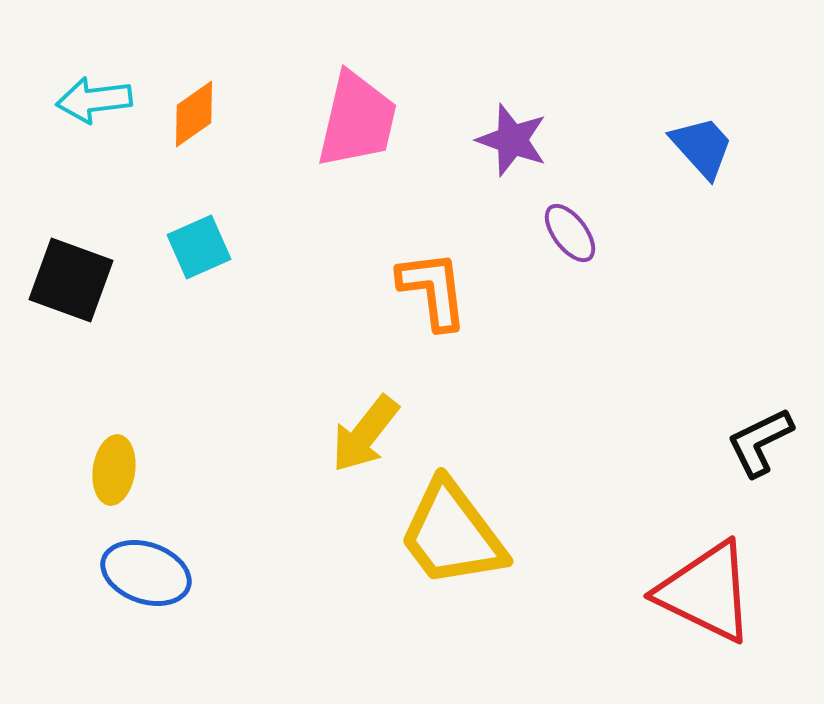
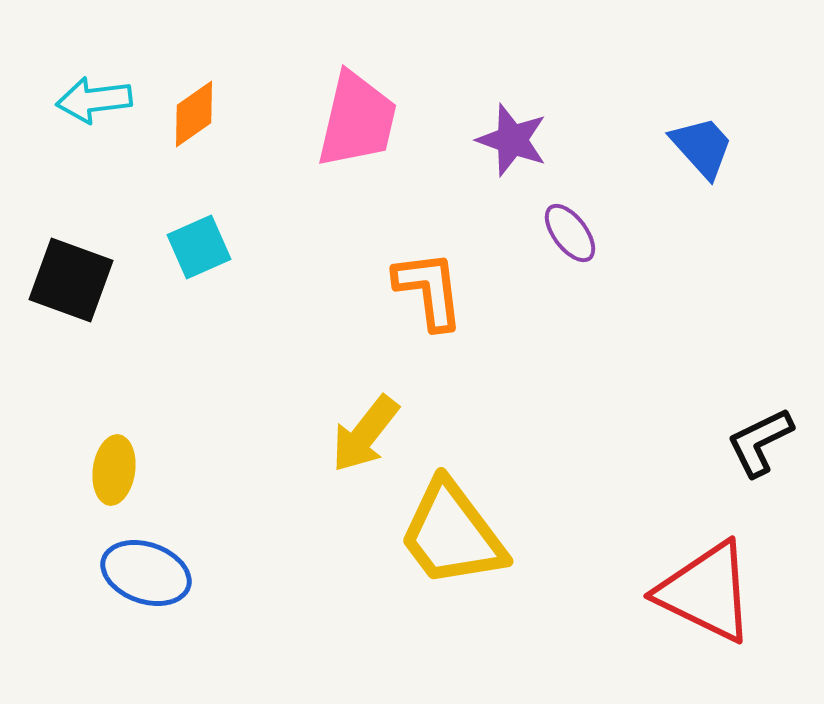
orange L-shape: moved 4 px left
